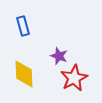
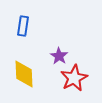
blue rectangle: rotated 24 degrees clockwise
purple star: rotated 12 degrees clockwise
